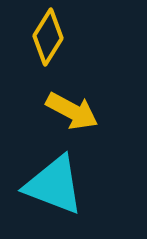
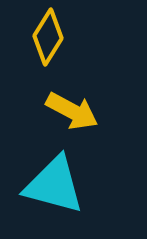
cyan triangle: rotated 6 degrees counterclockwise
